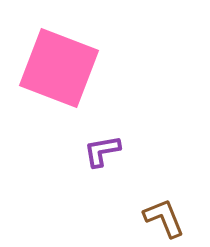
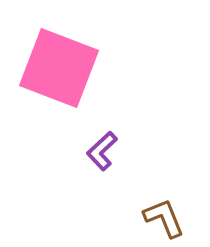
purple L-shape: rotated 33 degrees counterclockwise
